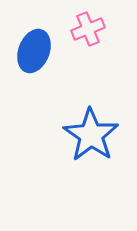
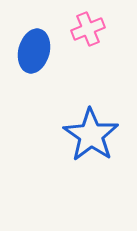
blue ellipse: rotated 6 degrees counterclockwise
